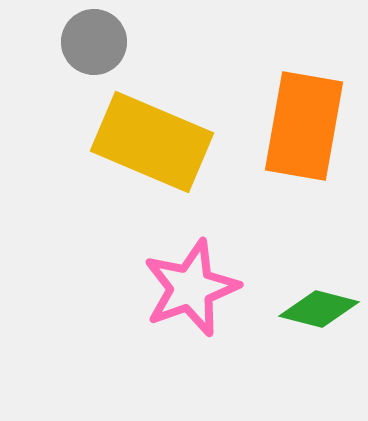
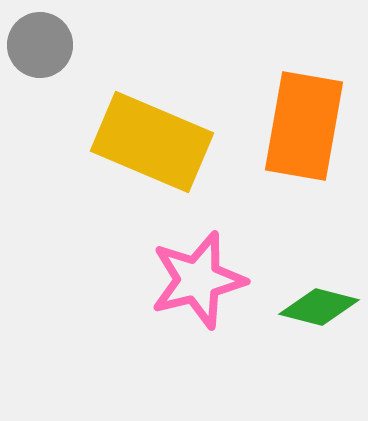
gray circle: moved 54 px left, 3 px down
pink star: moved 7 px right, 8 px up; rotated 6 degrees clockwise
green diamond: moved 2 px up
